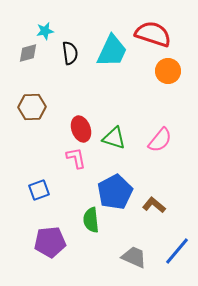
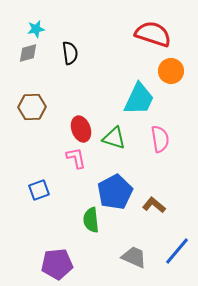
cyan star: moved 9 px left, 2 px up
cyan trapezoid: moved 27 px right, 48 px down
orange circle: moved 3 px right
pink semicircle: moved 1 px up; rotated 48 degrees counterclockwise
purple pentagon: moved 7 px right, 22 px down
